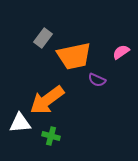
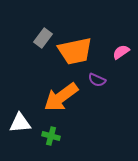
orange trapezoid: moved 1 px right, 5 px up
orange arrow: moved 14 px right, 3 px up
